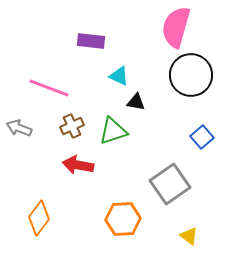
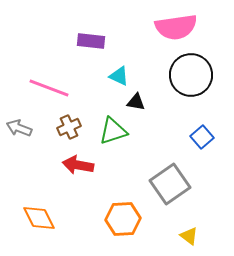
pink semicircle: rotated 114 degrees counterclockwise
brown cross: moved 3 px left, 1 px down
orange diamond: rotated 64 degrees counterclockwise
